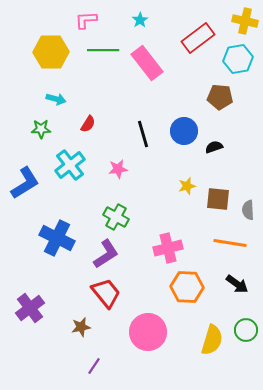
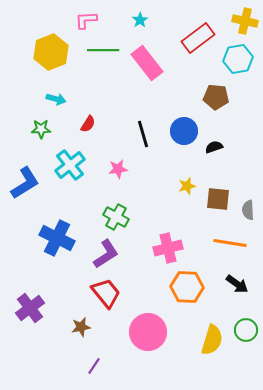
yellow hexagon: rotated 20 degrees counterclockwise
brown pentagon: moved 4 px left
